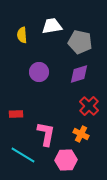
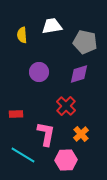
gray pentagon: moved 5 px right
red cross: moved 23 px left
orange cross: rotated 21 degrees clockwise
